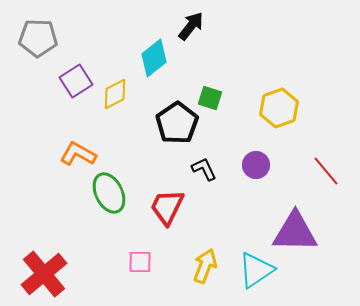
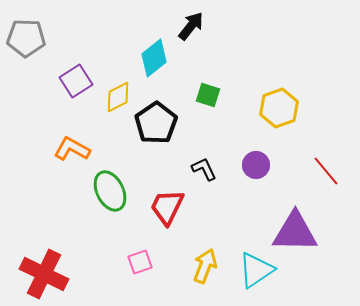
gray pentagon: moved 12 px left
yellow diamond: moved 3 px right, 3 px down
green square: moved 2 px left, 3 px up
black pentagon: moved 21 px left
orange L-shape: moved 6 px left, 5 px up
green ellipse: moved 1 px right, 2 px up
pink square: rotated 20 degrees counterclockwise
red cross: rotated 24 degrees counterclockwise
